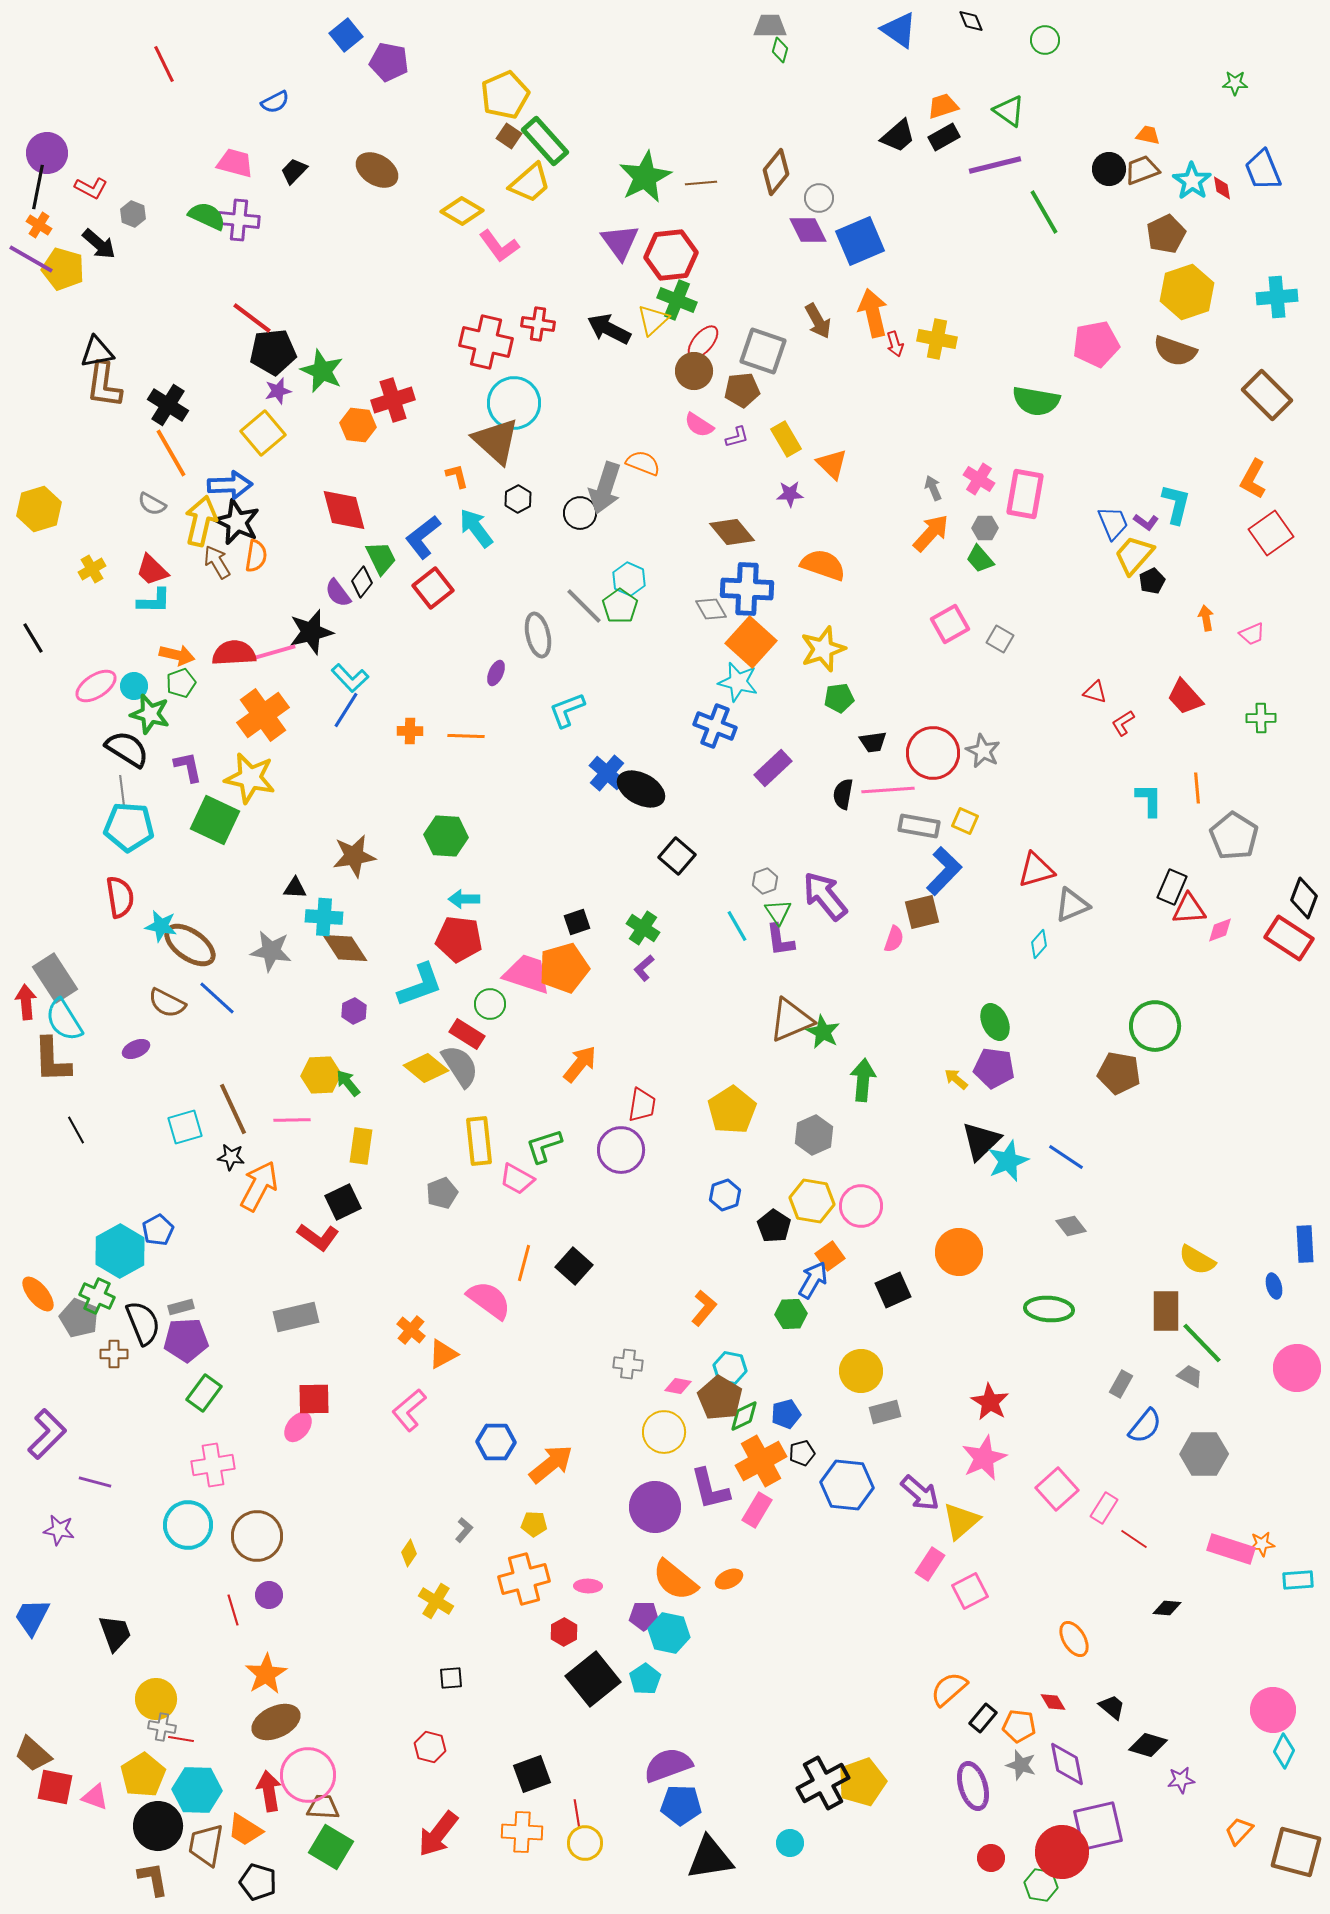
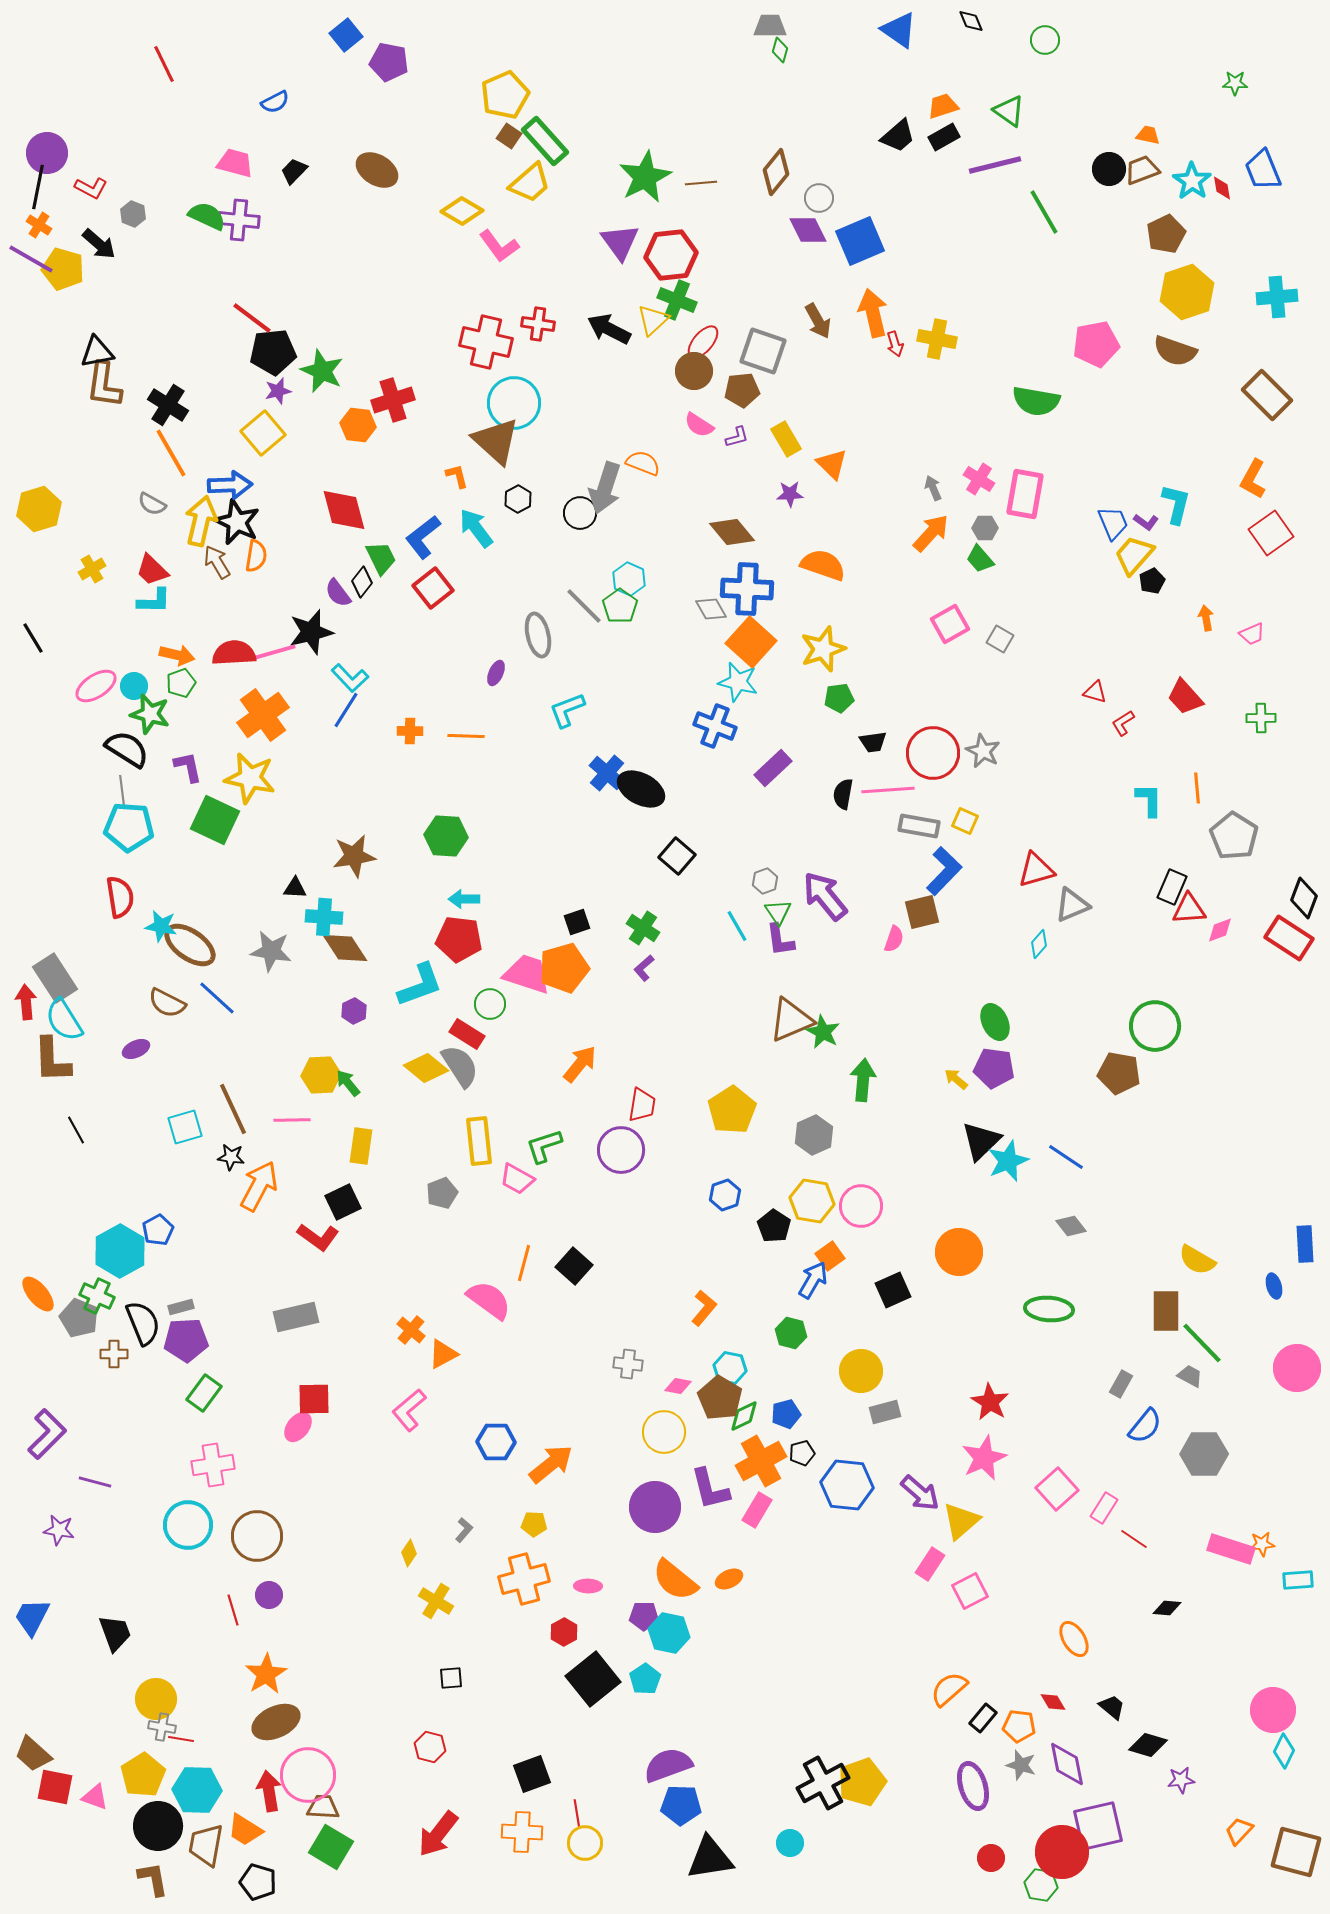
green hexagon at (791, 1314): moved 19 px down; rotated 16 degrees clockwise
